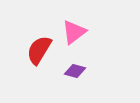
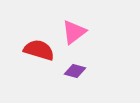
red semicircle: rotated 76 degrees clockwise
